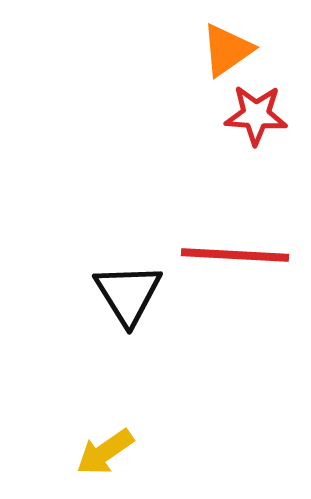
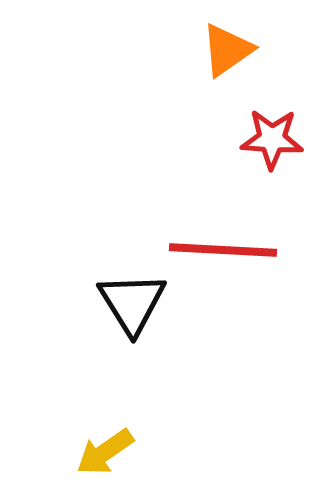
red star: moved 16 px right, 24 px down
red line: moved 12 px left, 5 px up
black triangle: moved 4 px right, 9 px down
